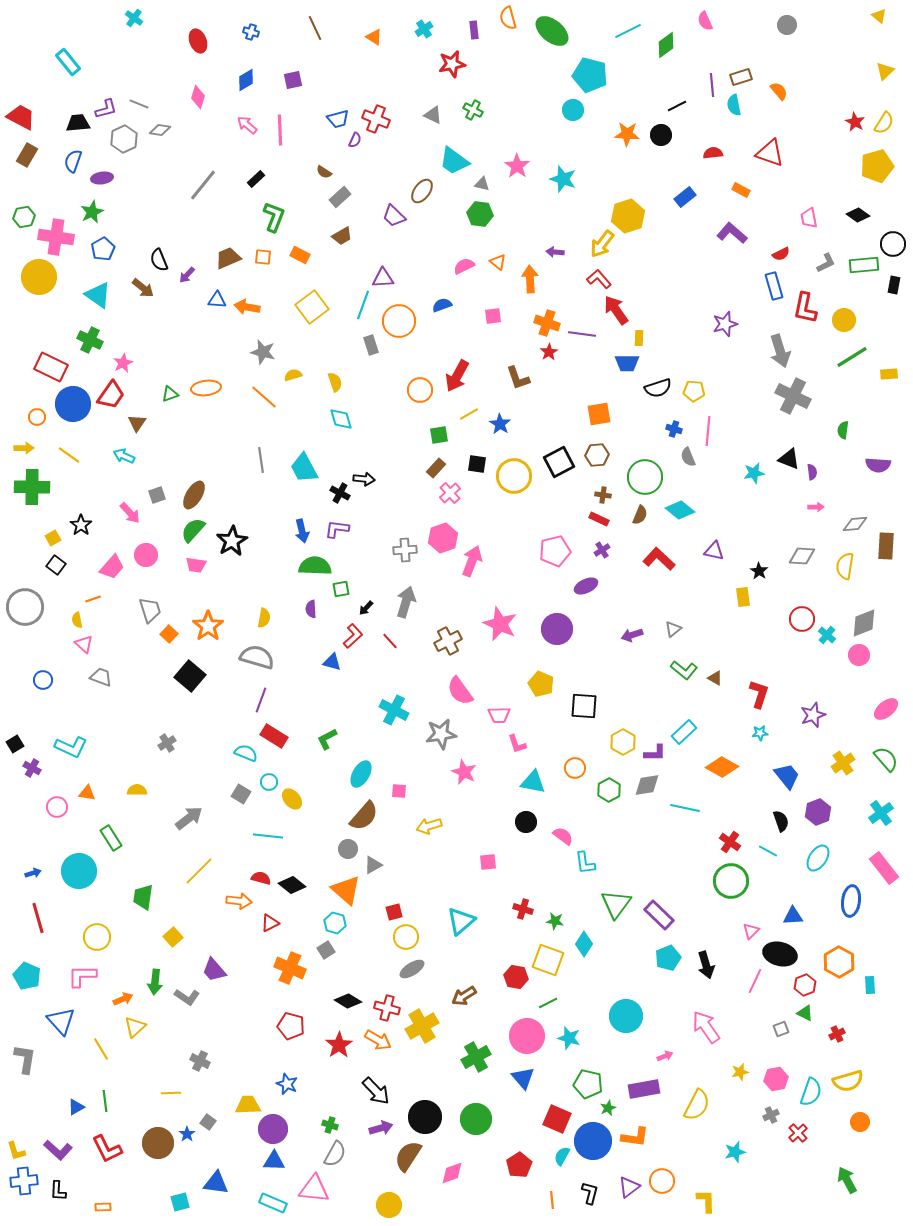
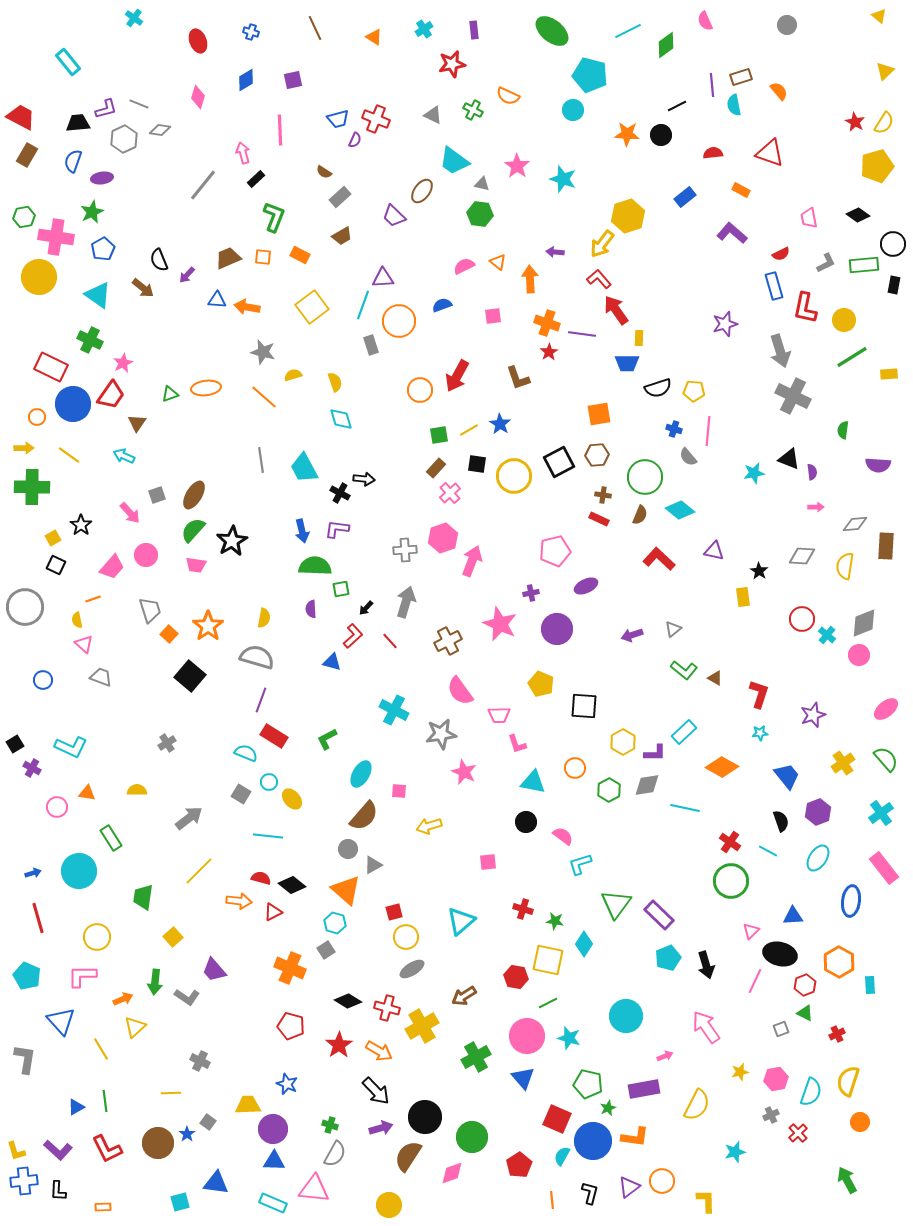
orange semicircle at (508, 18): moved 78 px down; rotated 50 degrees counterclockwise
pink arrow at (247, 125): moved 4 px left, 28 px down; rotated 35 degrees clockwise
yellow line at (469, 414): moved 16 px down
gray semicircle at (688, 457): rotated 18 degrees counterclockwise
purple cross at (602, 550): moved 71 px left, 43 px down; rotated 21 degrees clockwise
black square at (56, 565): rotated 12 degrees counterclockwise
cyan L-shape at (585, 863): moved 5 px left, 1 px down; rotated 80 degrees clockwise
red triangle at (270, 923): moved 3 px right, 11 px up
yellow square at (548, 960): rotated 8 degrees counterclockwise
orange arrow at (378, 1040): moved 1 px right, 11 px down
yellow semicircle at (848, 1081): rotated 124 degrees clockwise
green circle at (476, 1119): moved 4 px left, 18 px down
